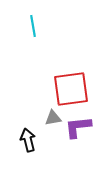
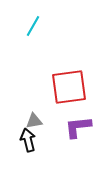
cyan line: rotated 40 degrees clockwise
red square: moved 2 px left, 2 px up
gray triangle: moved 19 px left, 3 px down
